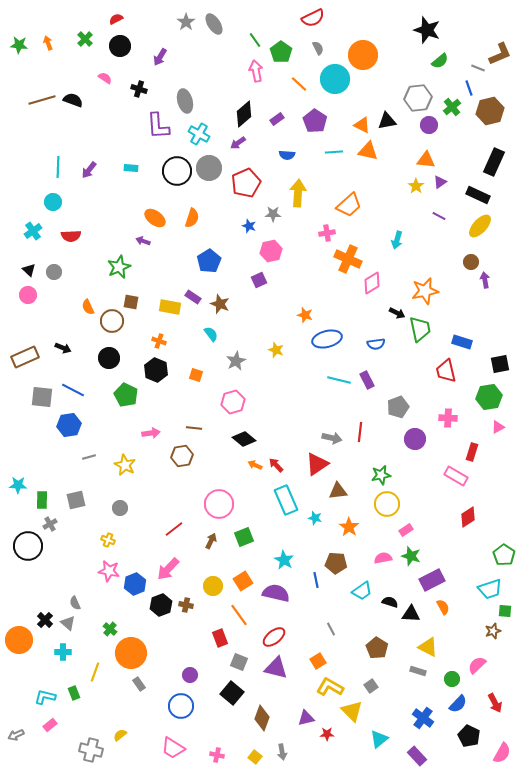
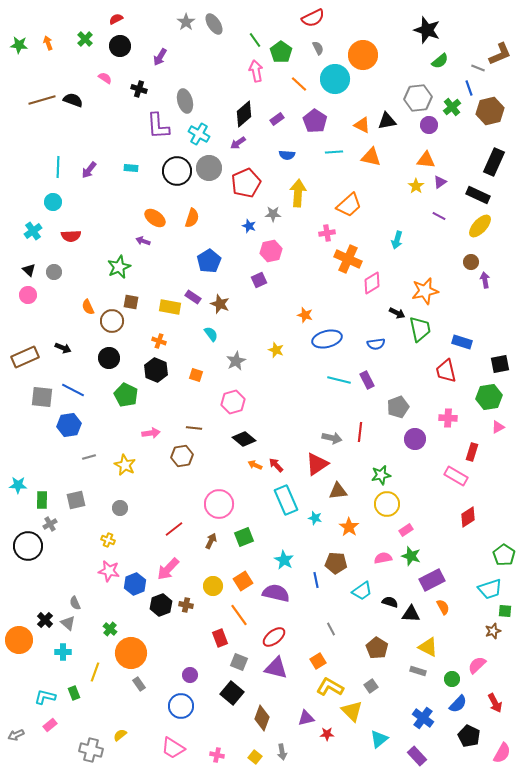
orange triangle at (368, 151): moved 3 px right, 6 px down
